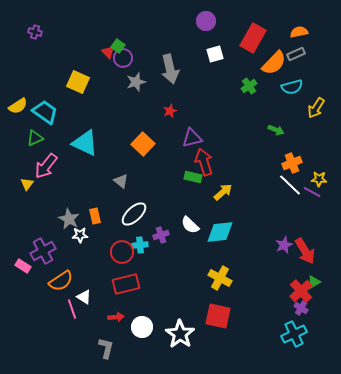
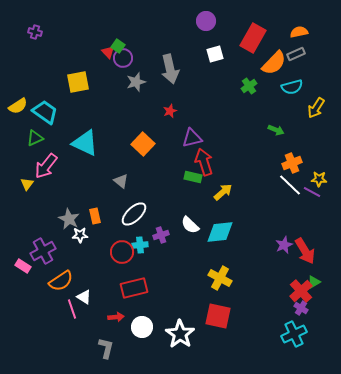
yellow square at (78, 82): rotated 35 degrees counterclockwise
red rectangle at (126, 284): moved 8 px right, 4 px down
